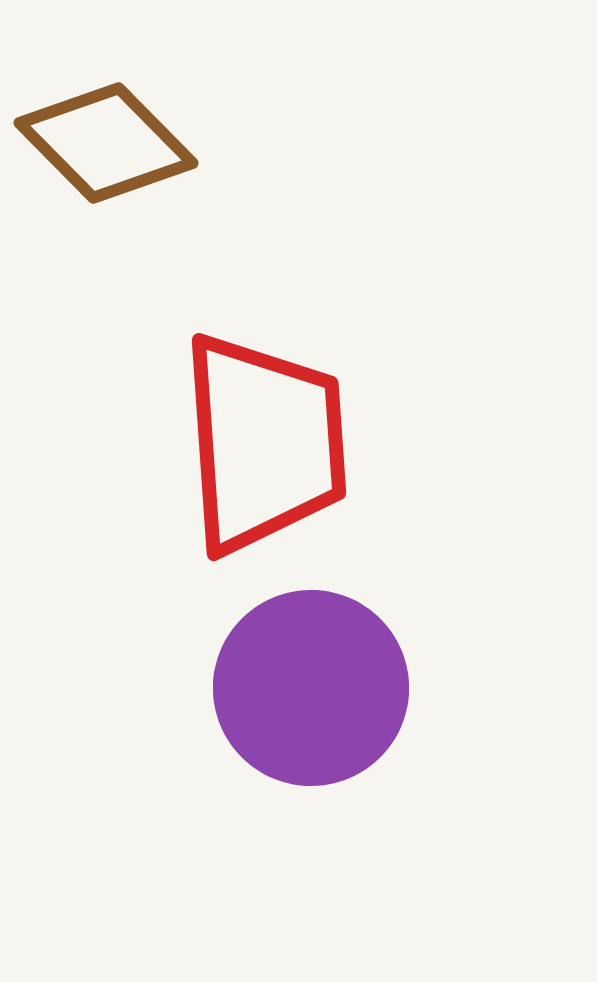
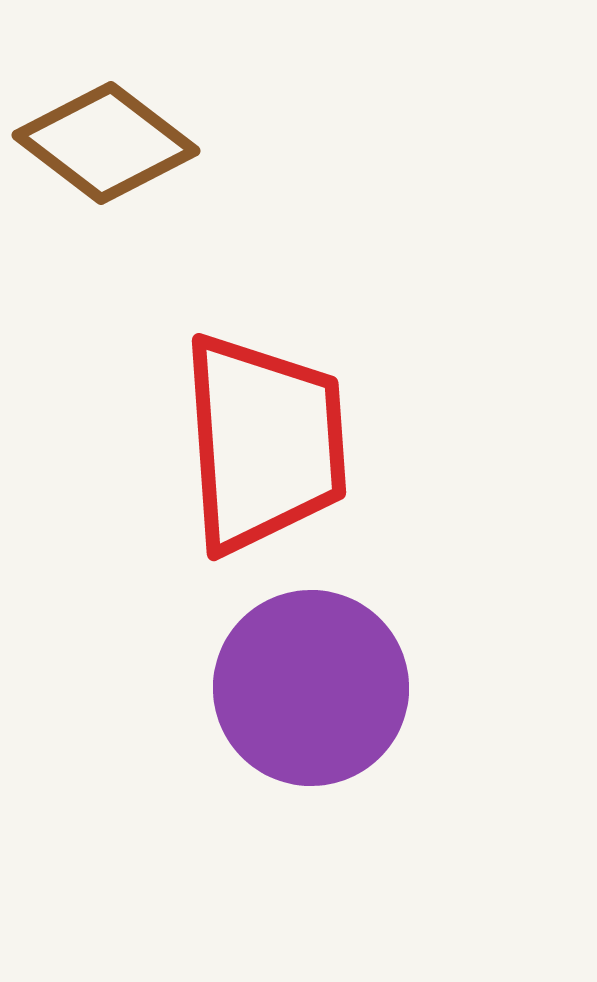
brown diamond: rotated 8 degrees counterclockwise
